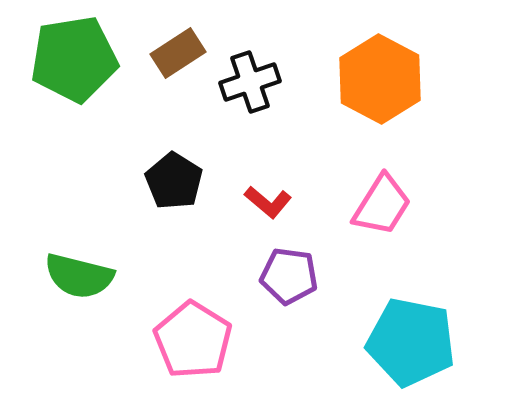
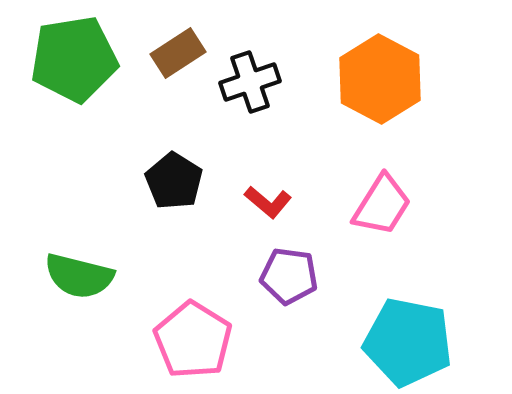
cyan pentagon: moved 3 px left
